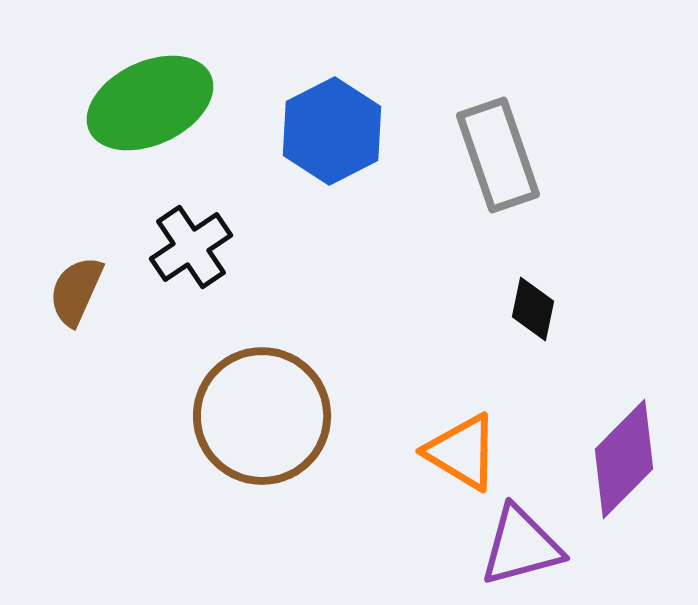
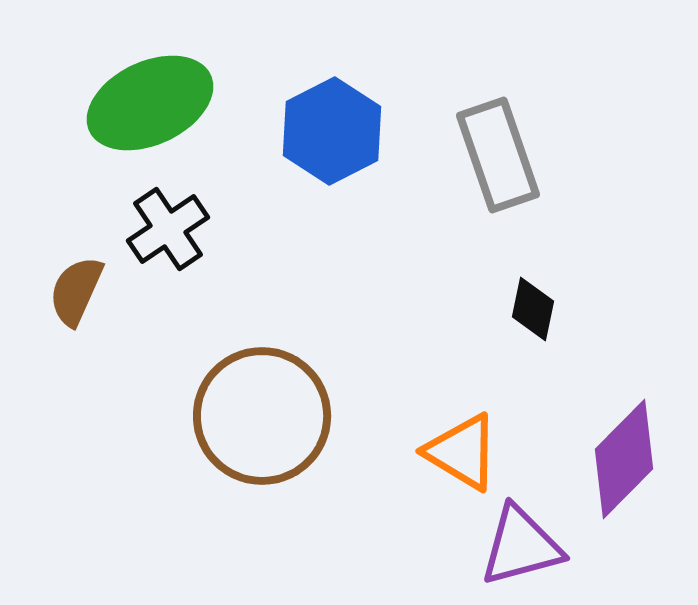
black cross: moved 23 px left, 18 px up
